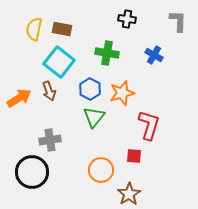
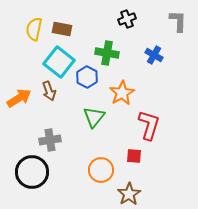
black cross: rotated 30 degrees counterclockwise
blue hexagon: moved 3 px left, 12 px up
orange star: rotated 15 degrees counterclockwise
